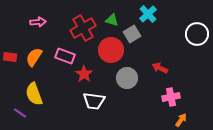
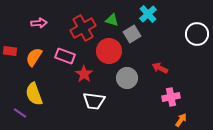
pink arrow: moved 1 px right, 1 px down
red circle: moved 2 px left, 1 px down
red rectangle: moved 6 px up
